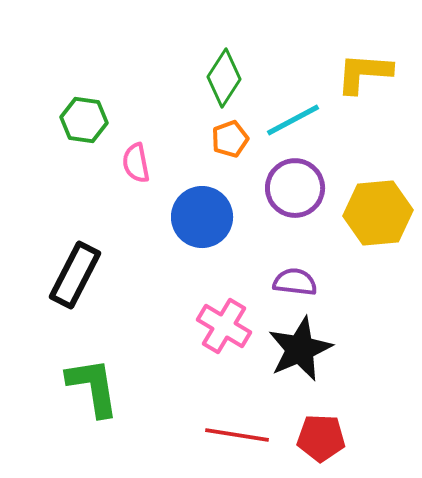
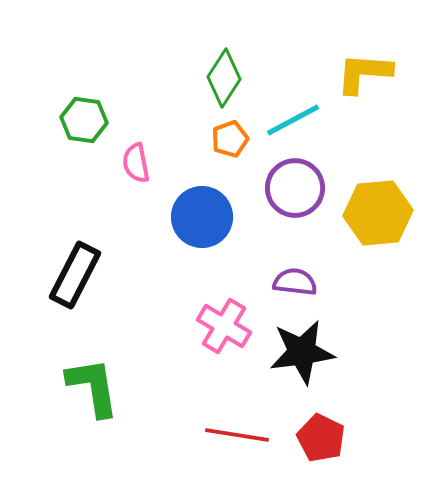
black star: moved 2 px right, 3 px down; rotated 16 degrees clockwise
red pentagon: rotated 24 degrees clockwise
